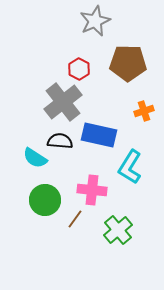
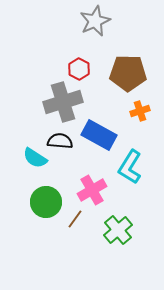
brown pentagon: moved 10 px down
gray cross: rotated 21 degrees clockwise
orange cross: moved 4 px left
blue rectangle: rotated 16 degrees clockwise
pink cross: rotated 36 degrees counterclockwise
green circle: moved 1 px right, 2 px down
